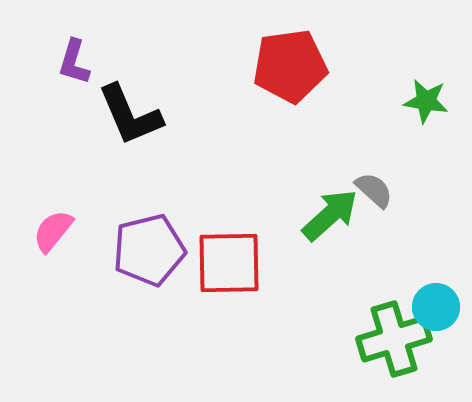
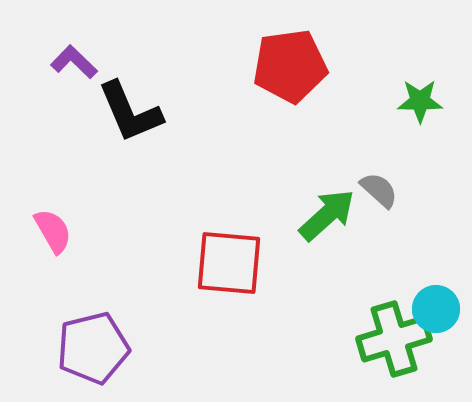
purple L-shape: rotated 117 degrees clockwise
green star: moved 6 px left; rotated 9 degrees counterclockwise
black L-shape: moved 3 px up
gray semicircle: moved 5 px right
green arrow: moved 3 px left
pink semicircle: rotated 111 degrees clockwise
purple pentagon: moved 56 px left, 98 px down
red square: rotated 6 degrees clockwise
cyan circle: moved 2 px down
